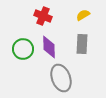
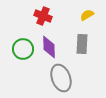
yellow semicircle: moved 4 px right
